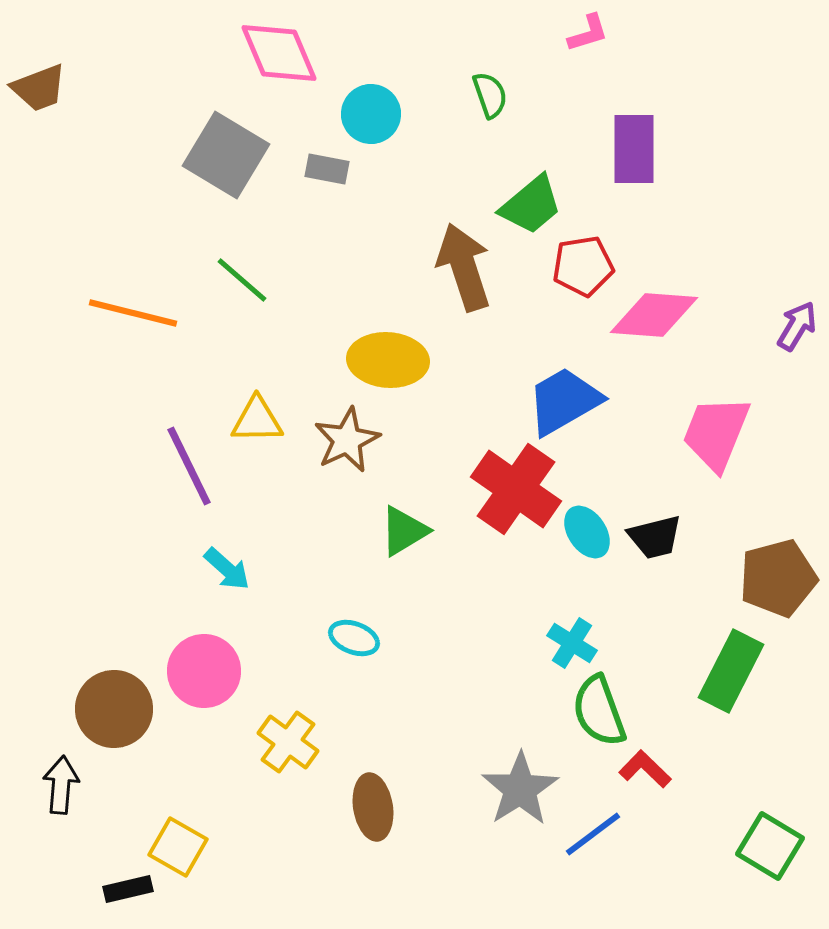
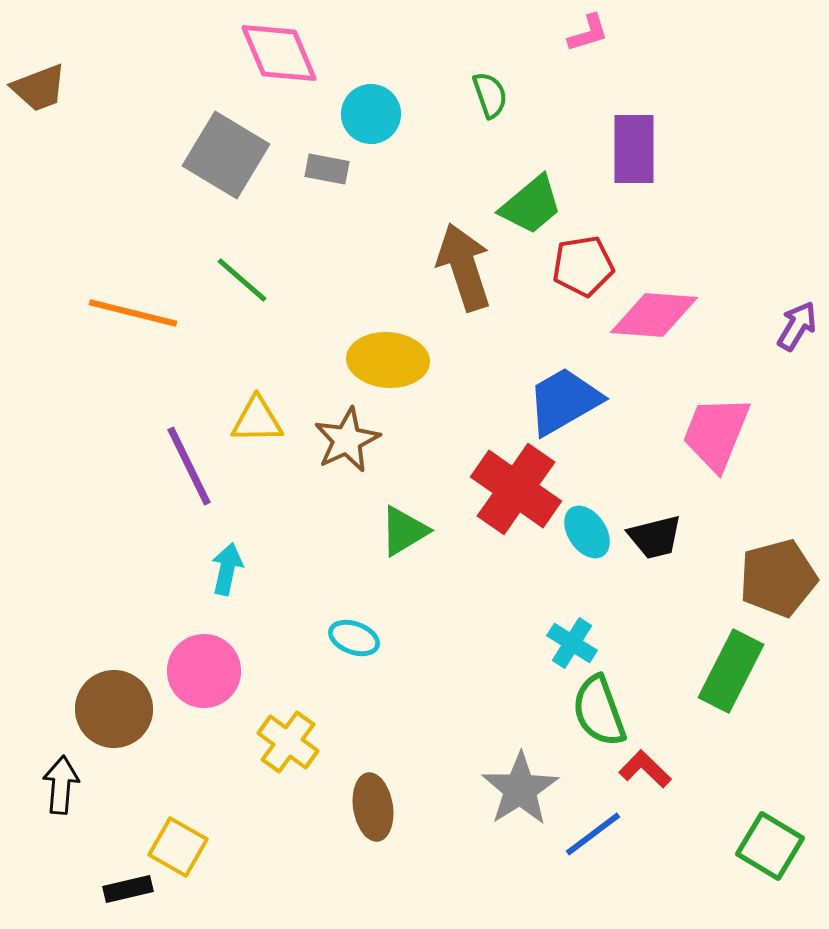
cyan arrow at (227, 569): rotated 120 degrees counterclockwise
